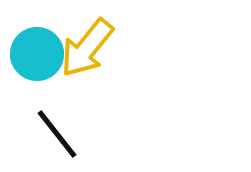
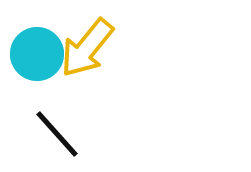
black line: rotated 4 degrees counterclockwise
